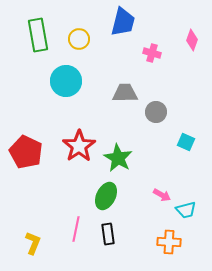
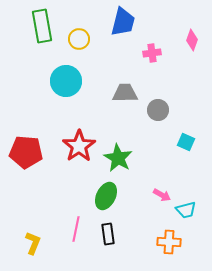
green rectangle: moved 4 px right, 9 px up
pink cross: rotated 24 degrees counterclockwise
gray circle: moved 2 px right, 2 px up
red pentagon: rotated 20 degrees counterclockwise
